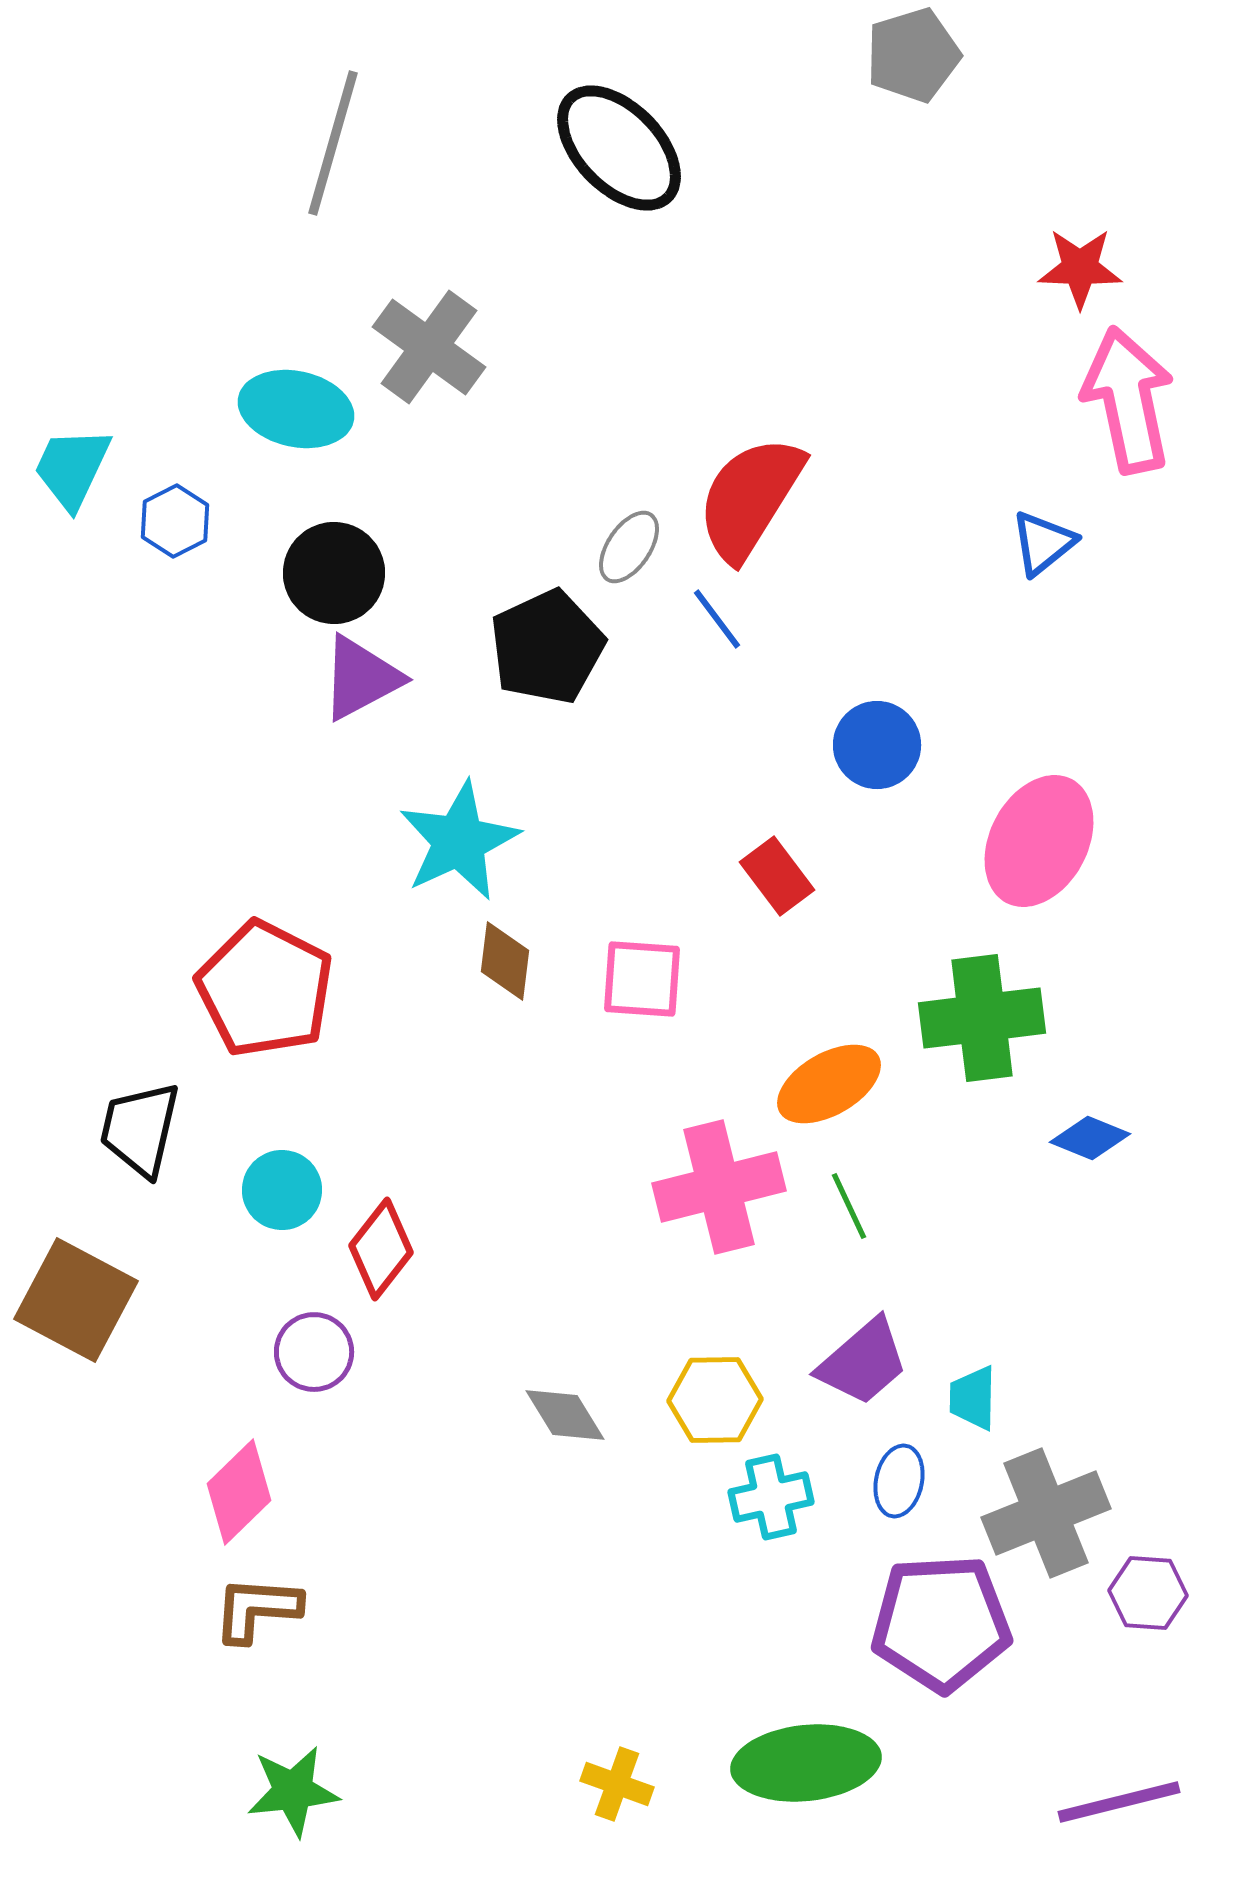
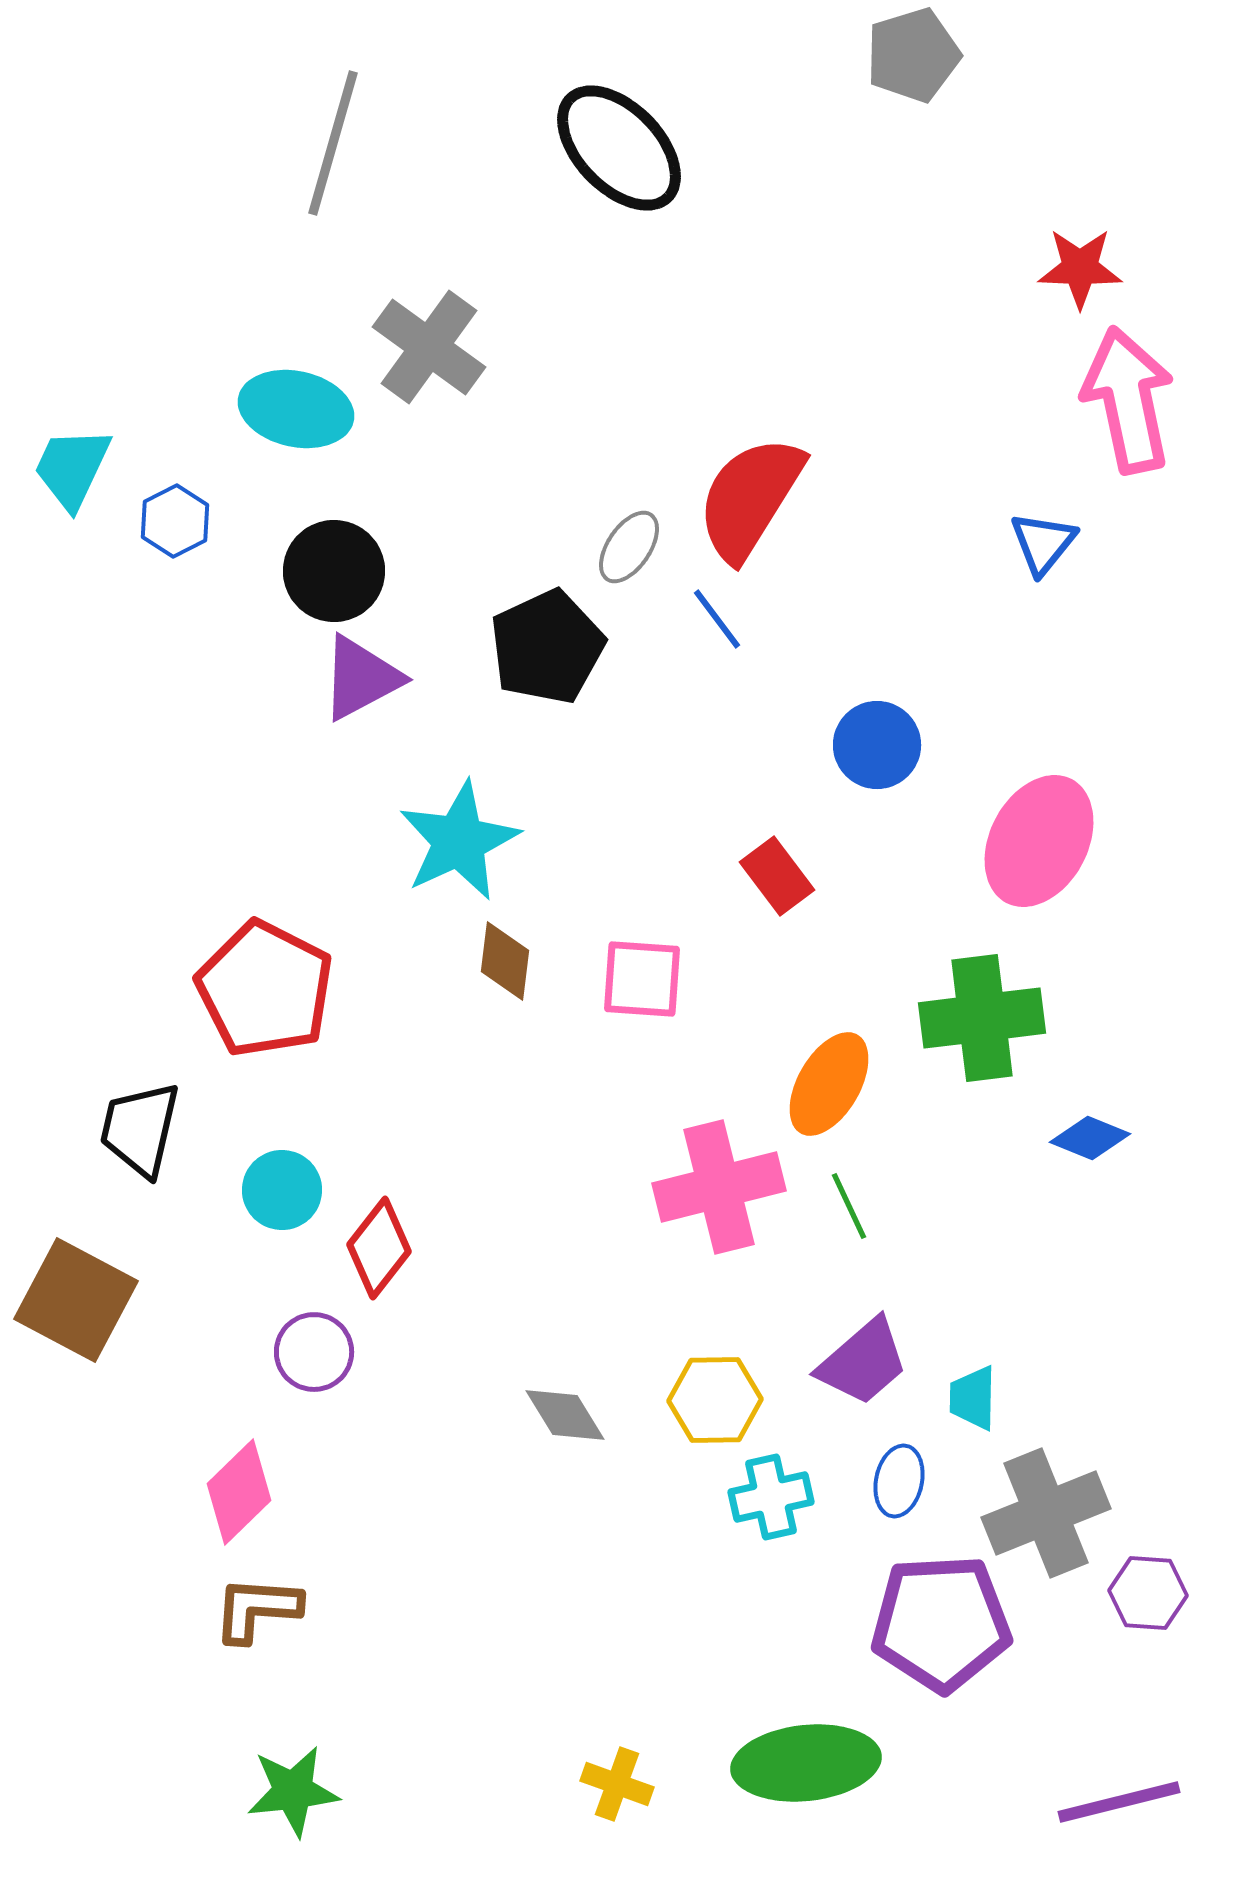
blue triangle at (1043, 543): rotated 12 degrees counterclockwise
black circle at (334, 573): moved 2 px up
orange ellipse at (829, 1084): rotated 30 degrees counterclockwise
red diamond at (381, 1249): moved 2 px left, 1 px up
